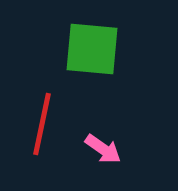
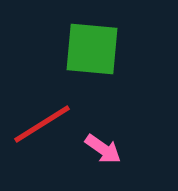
red line: rotated 46 degrees clockwise
